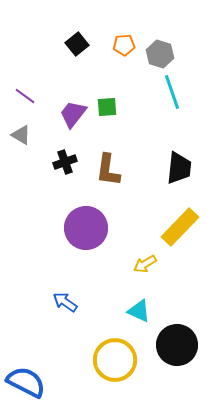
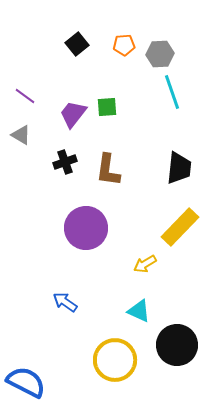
gray hexagon: rotated 20 degrees counterclockwise
